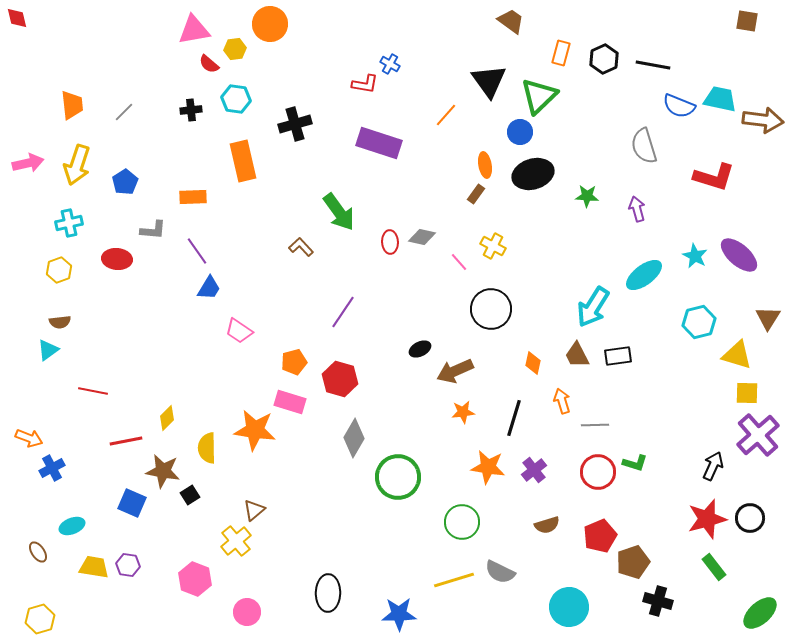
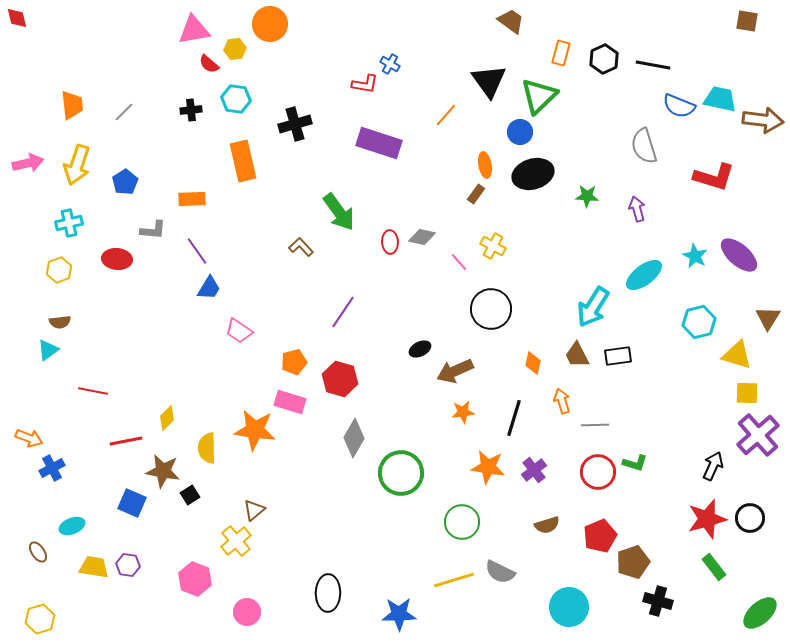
orange rectangle at (193, 197): moved 1 px left, 2 px down
green circle at (398, 477): moved 3 px right, 4 px up
